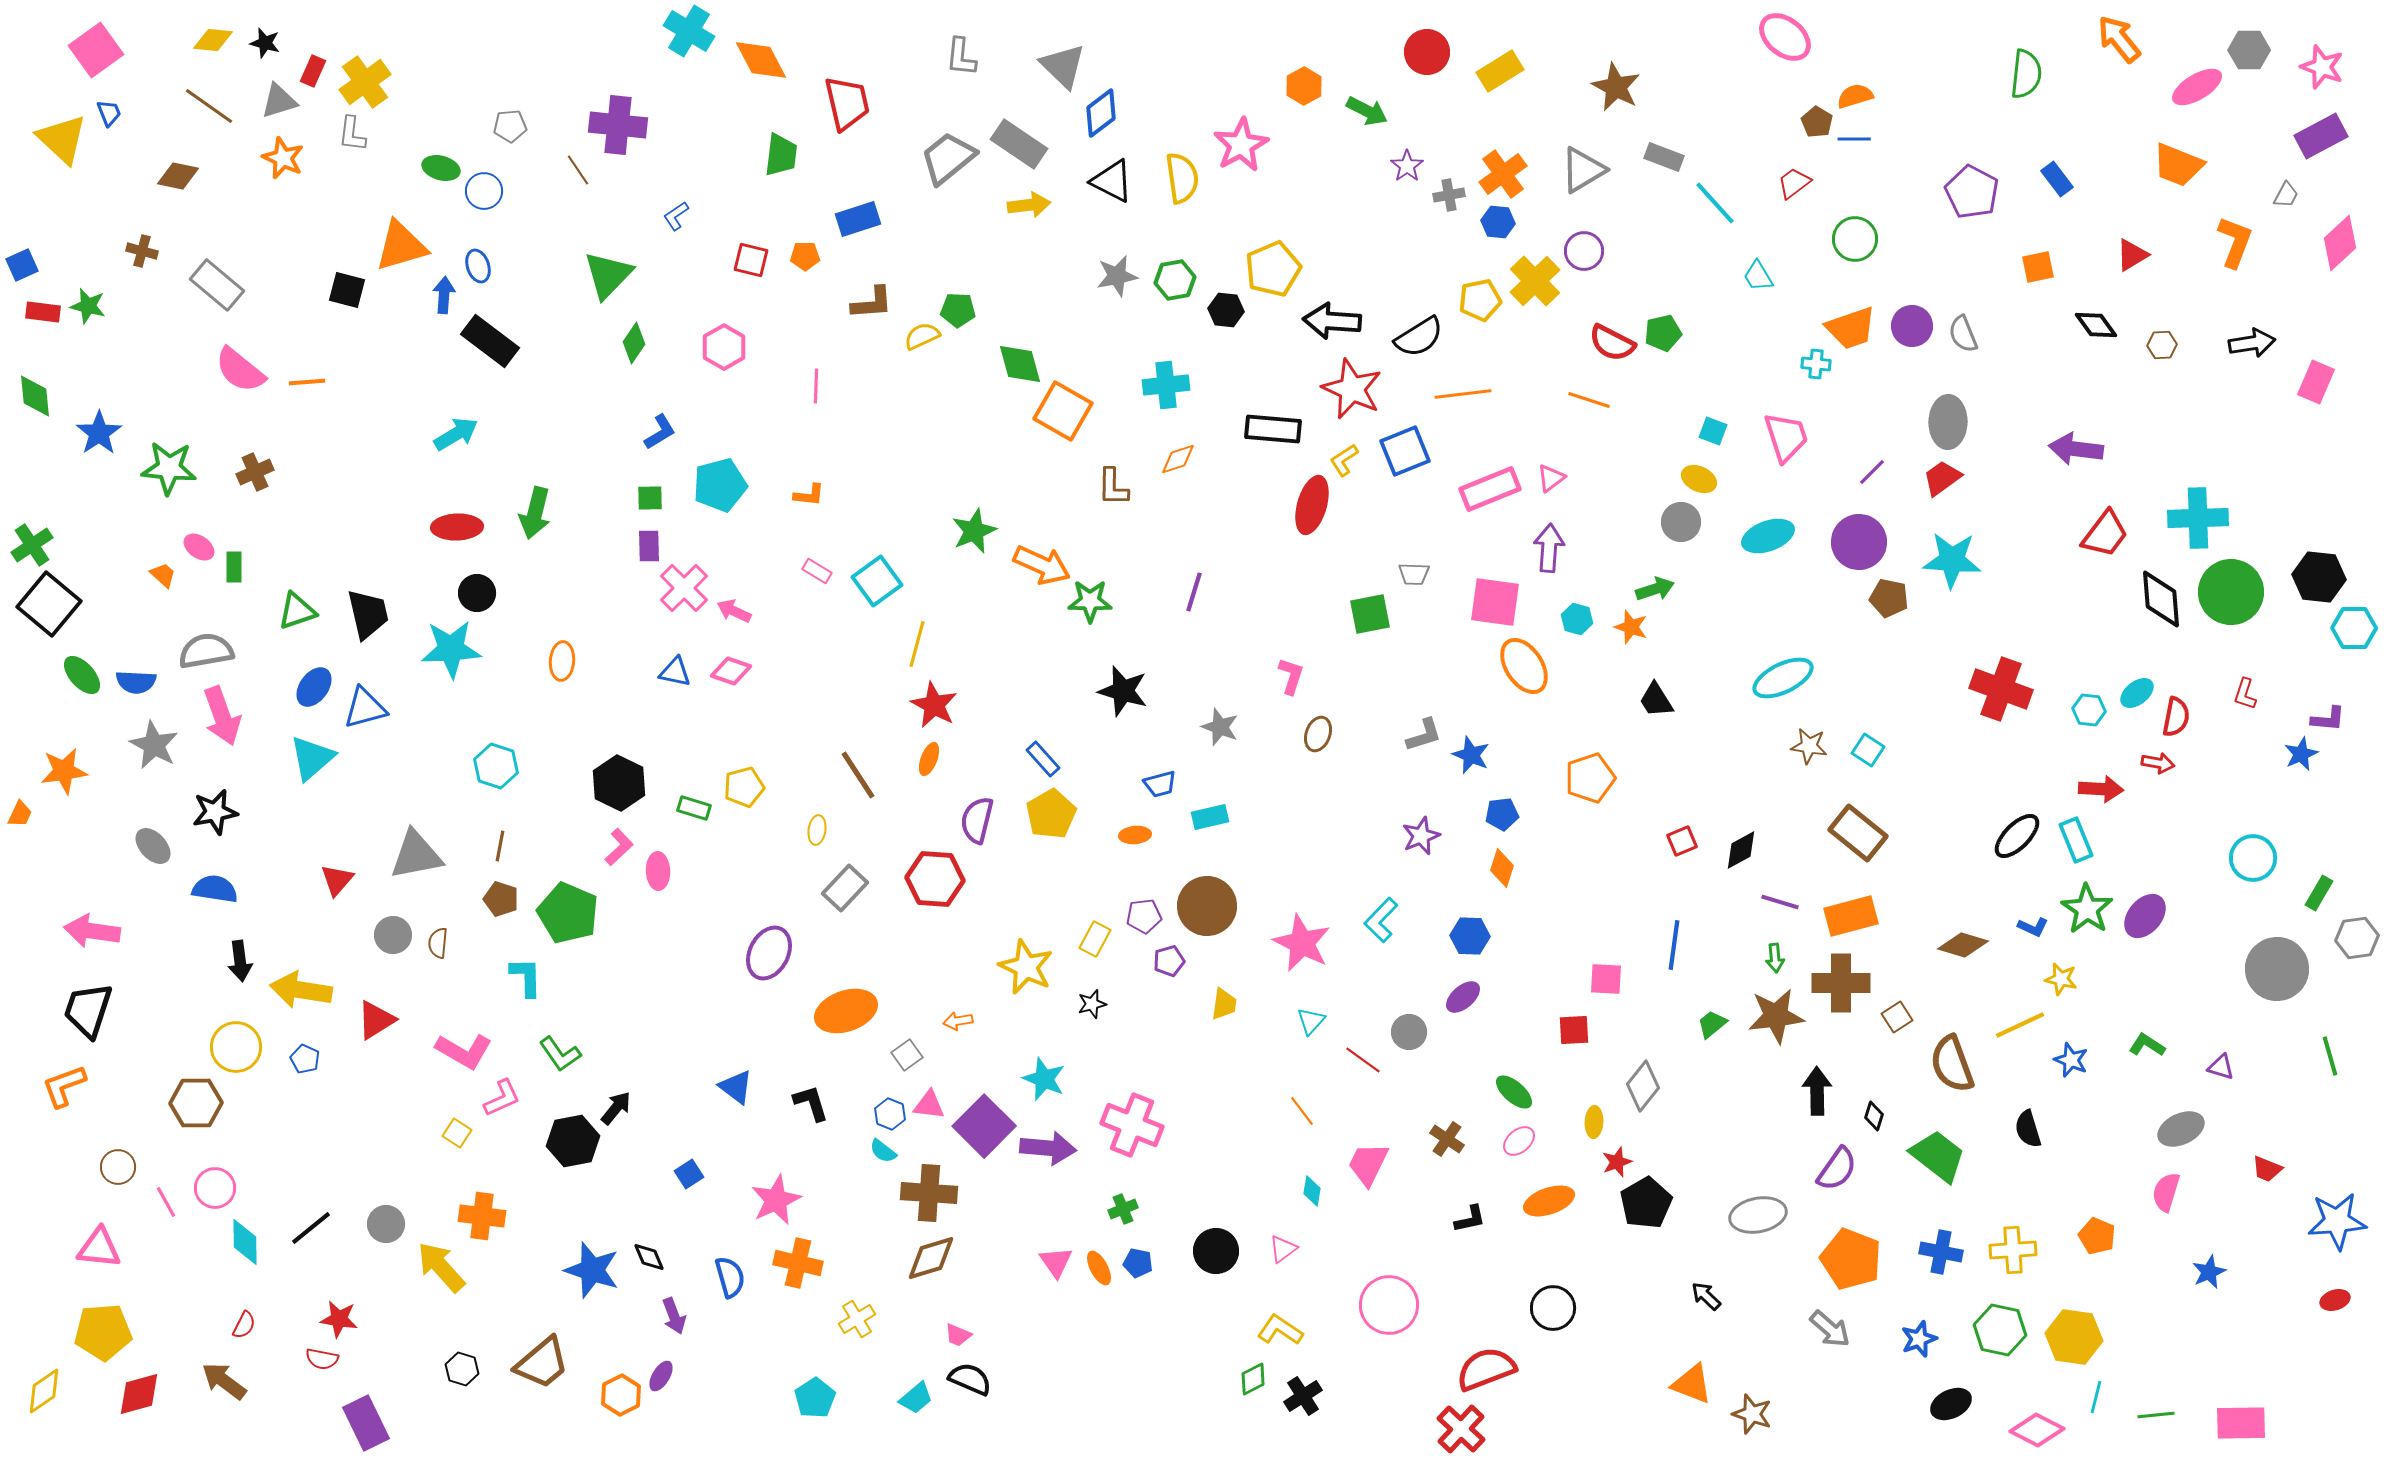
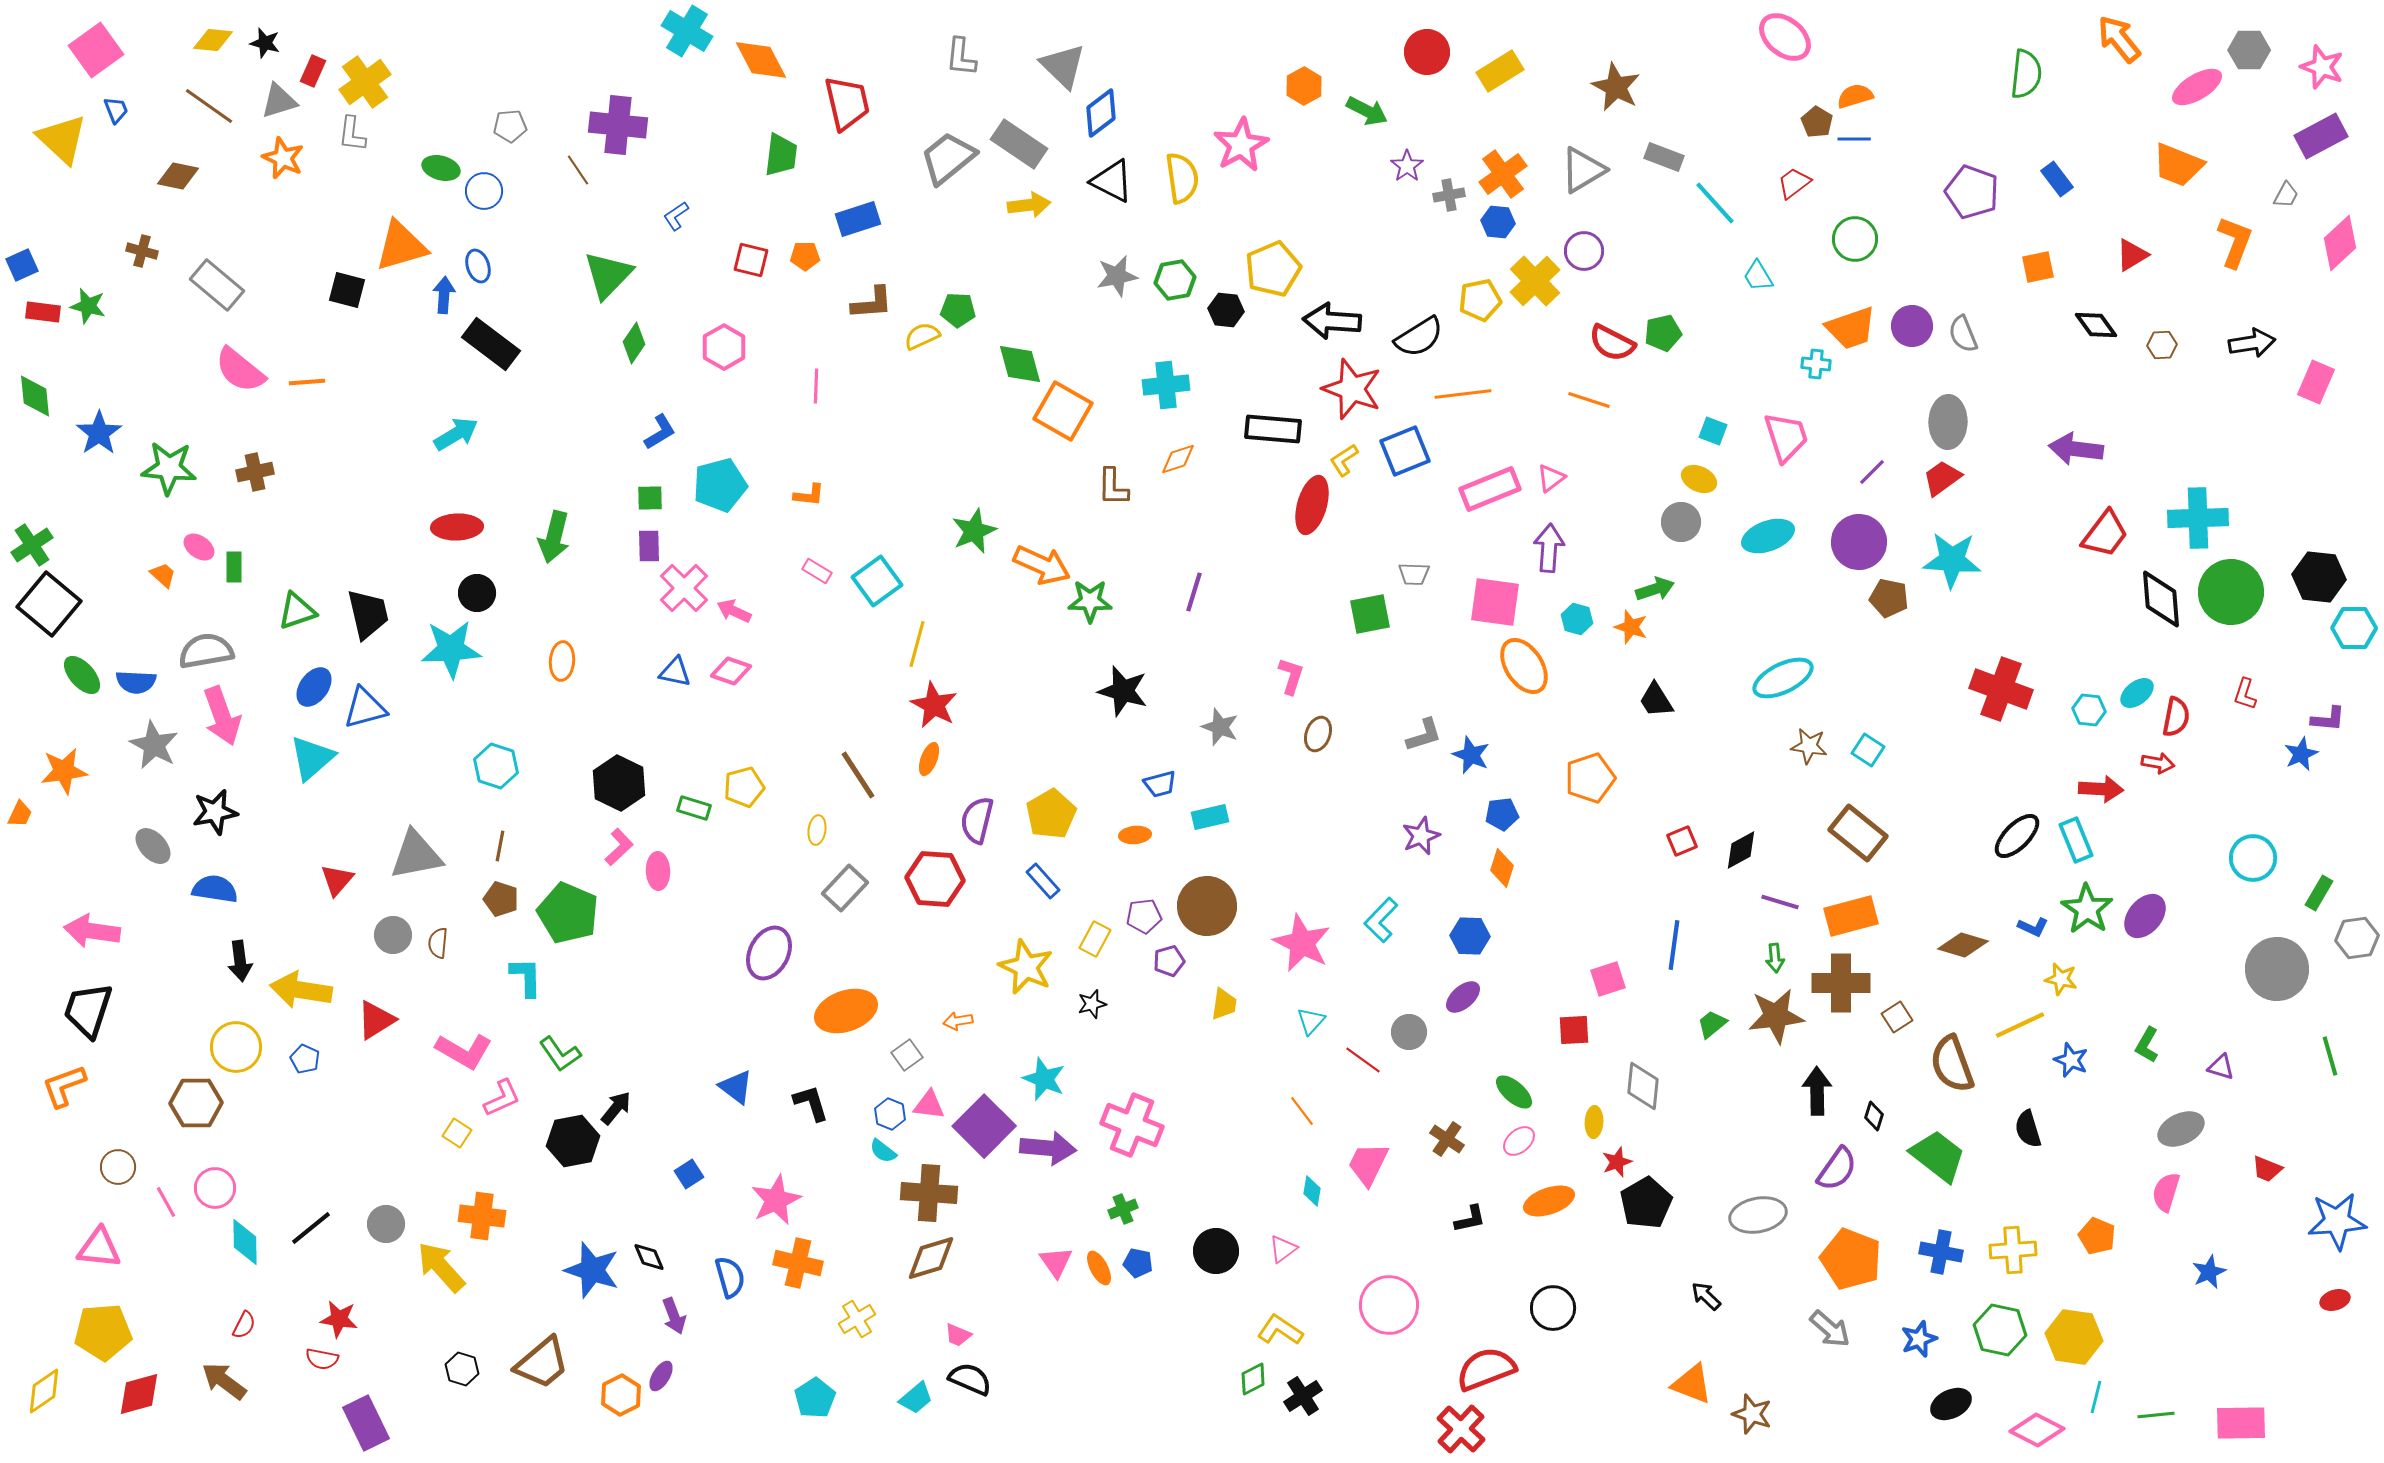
cyan cross at (689, 31): moved 2 px left
blue trapezoid at (109, 113): moved 7 px right, 3 px up
purple pentagon at (1972, 192): rotated 8 degrees counterclockwise
black rectangle at (490, 341): moved 1 px right, 3 px down
red star at (1352, 389): rotated 4 degrees counterclockwise
brown cross at (255, 472): rotated 12 degrees clockwise
green arrow at (535, 513): moved 19 px right, 24 px down
blue rectangle at (1043, 759): moved 122 px down
pink square at (1606, 979): moved 2 px right; rotated 21 degrees counterclockwise
green L-shape at (2147, 1045): rotated 93 degrees counterclockwise
gray diamond at (1643, 1086): rotated 33 degrees counterclockwise
